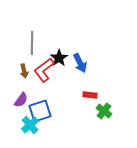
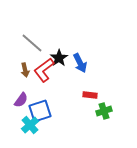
gray line: rotated 50 degrees counterclockwise
brown arrow: moved 1 px right, 1 px up
green cross: rotated 35 degrees clockwise
